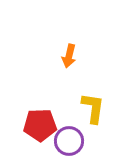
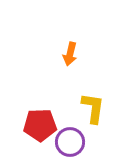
orange arrow: moved 1 px right, 2 px up
purple circle: moved 1 px right, 1 px down
